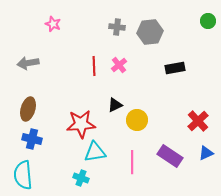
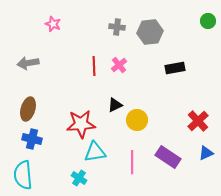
purple rectangle: moved 2 px left, 1 px down
cyan cross: moved 2 px left; rotated 14 degrees clockwise
